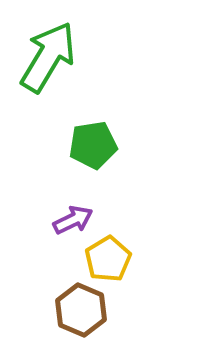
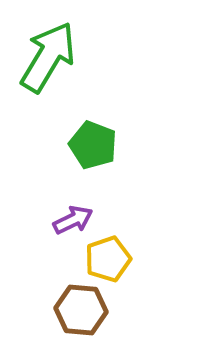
green pentagon: rotated 30 degrees clockwise
yellow pentagon: rotated 12 degrees clockwise
brown hexagon: rotated 18 degrees counterclockwise
